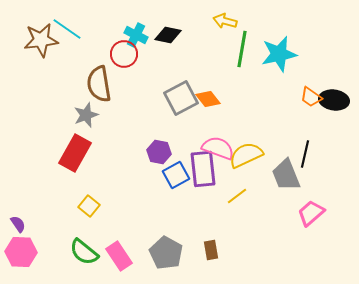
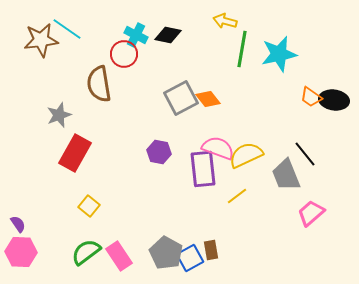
gray star: moved 27 px left
black line: rotated 52 degrees counterclockwise
blue square: moved 14 px right, 83 px down
green semicircle: moved 2 px right; rotated 104 degrees clockwise
